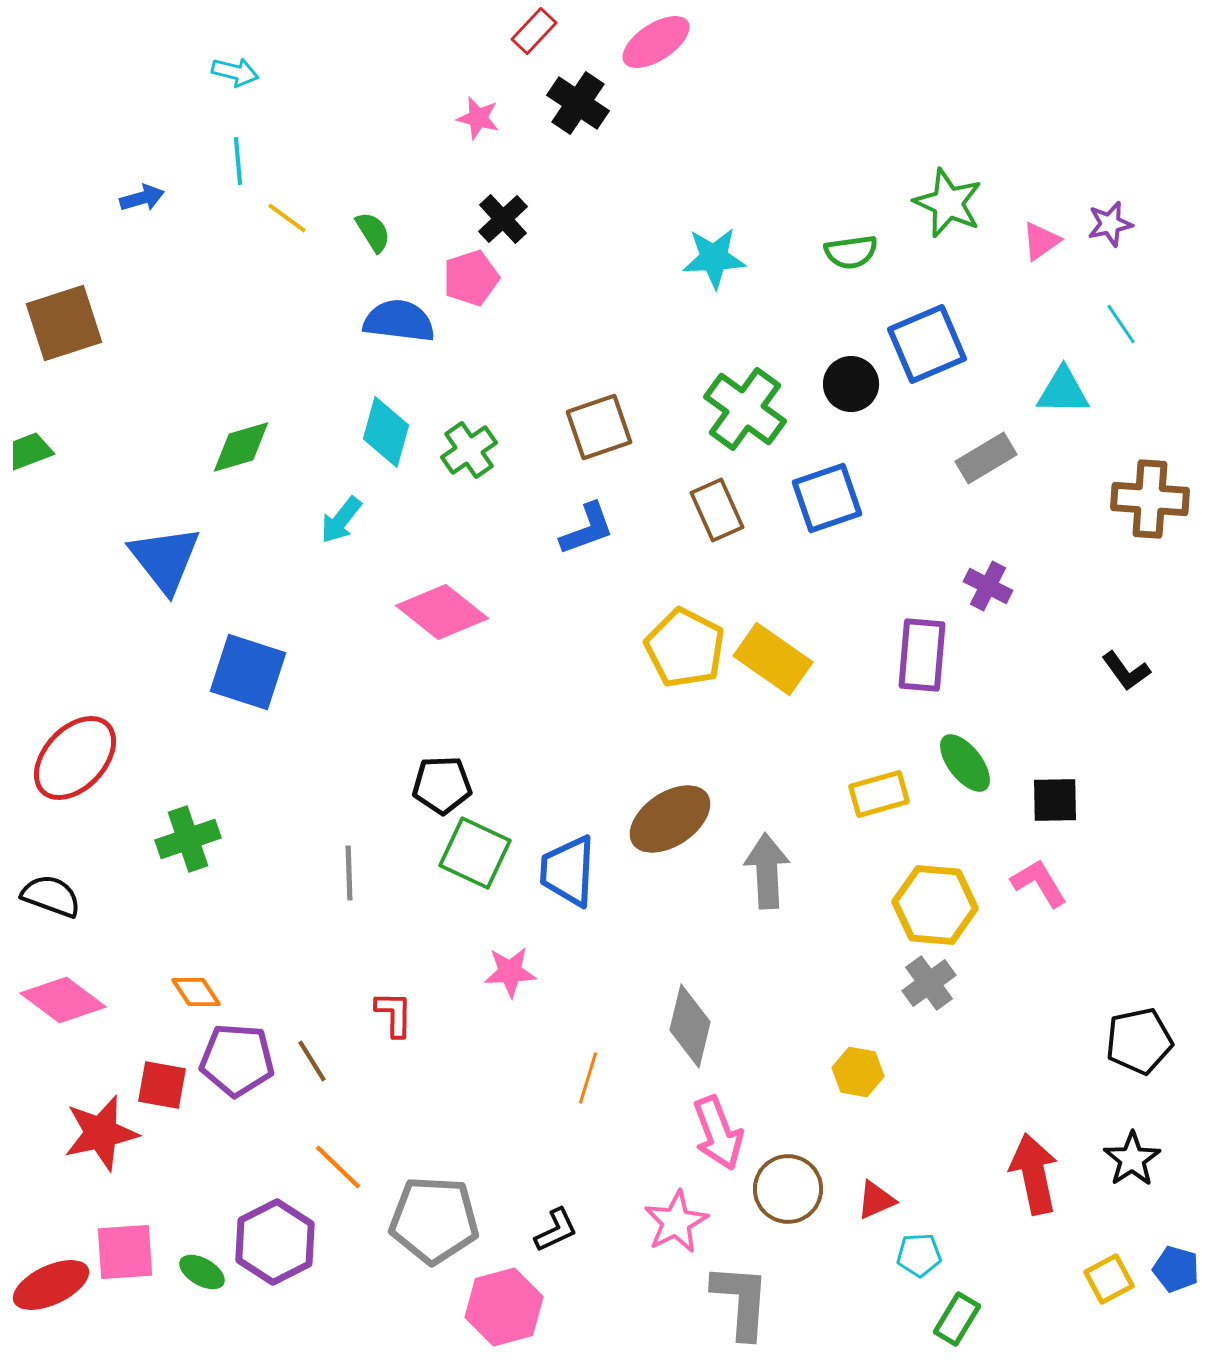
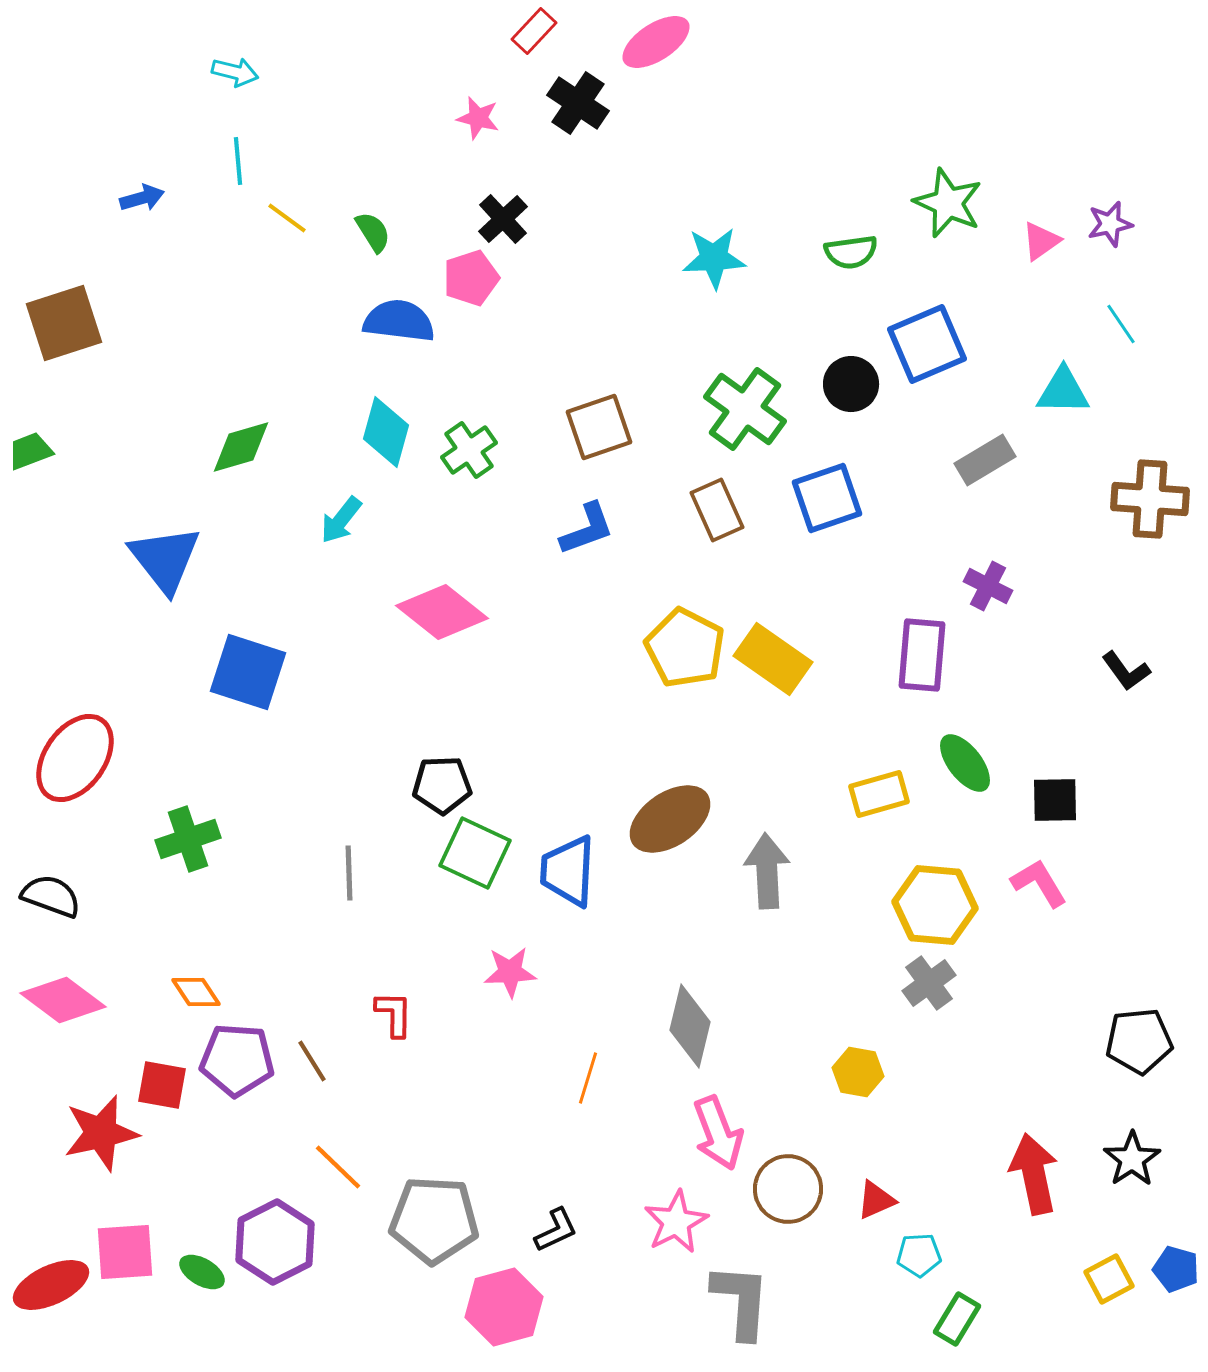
gray rectangle at (986, 458): moved 1 px left, 2 px down
red ellipse at (75, 758): rotated 8 degrees counterclockwise
black pentagon at (1139, 1041): rotated 6 degrees clockwise
